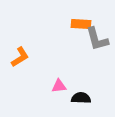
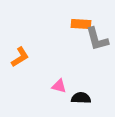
pink triangle: rotated 21 degrees clockwise
